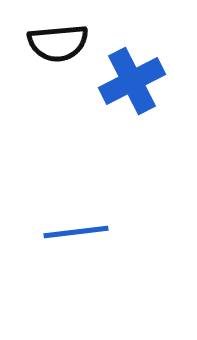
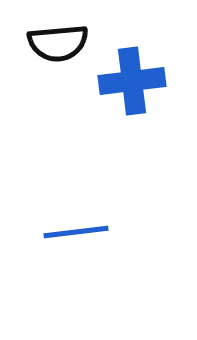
blue cross: rotated 20 degrees clockwise
